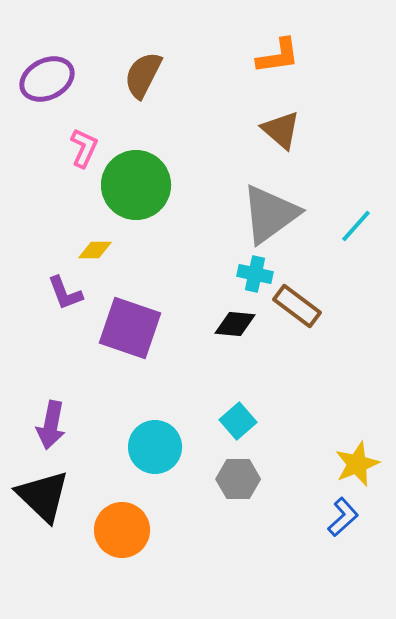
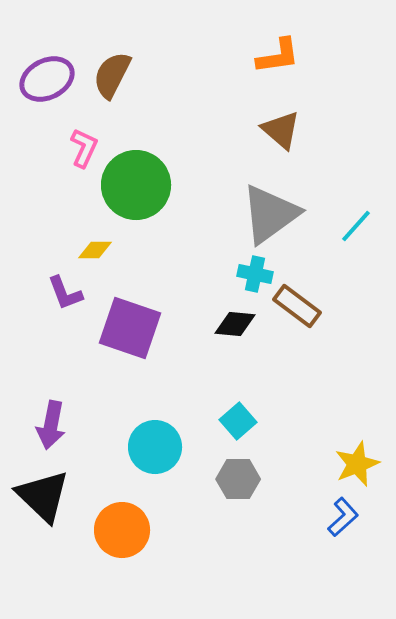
brown semicircle: moved 31 px left
